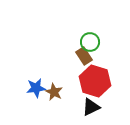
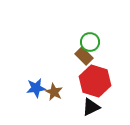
brown rectangle: rotated 12 degrees counterclockwise
